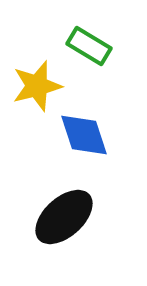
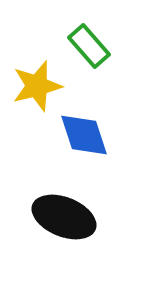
green rectangle: rotated 18 degrees clockwise
black ellipse: rotated 64 degrees clockwise
